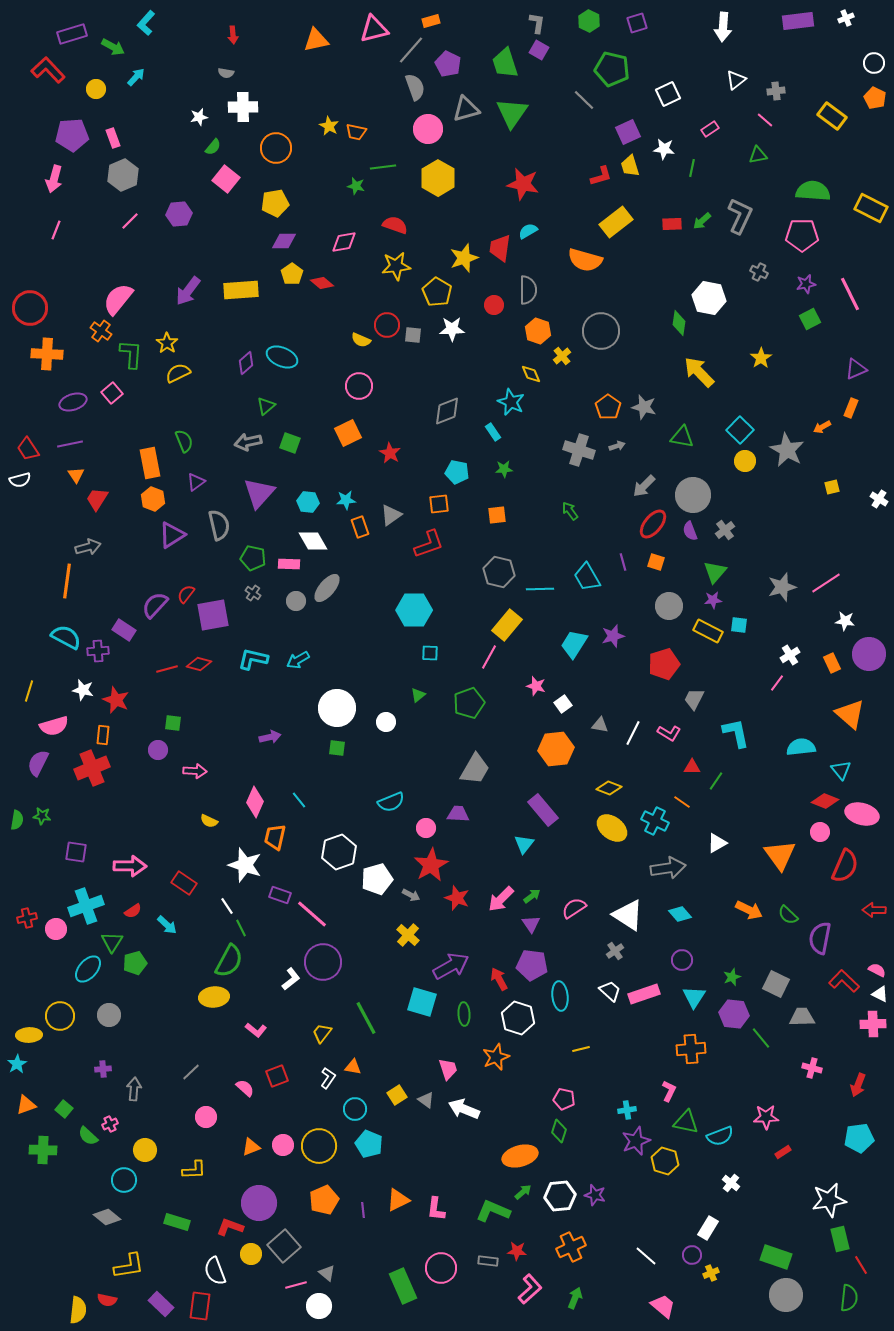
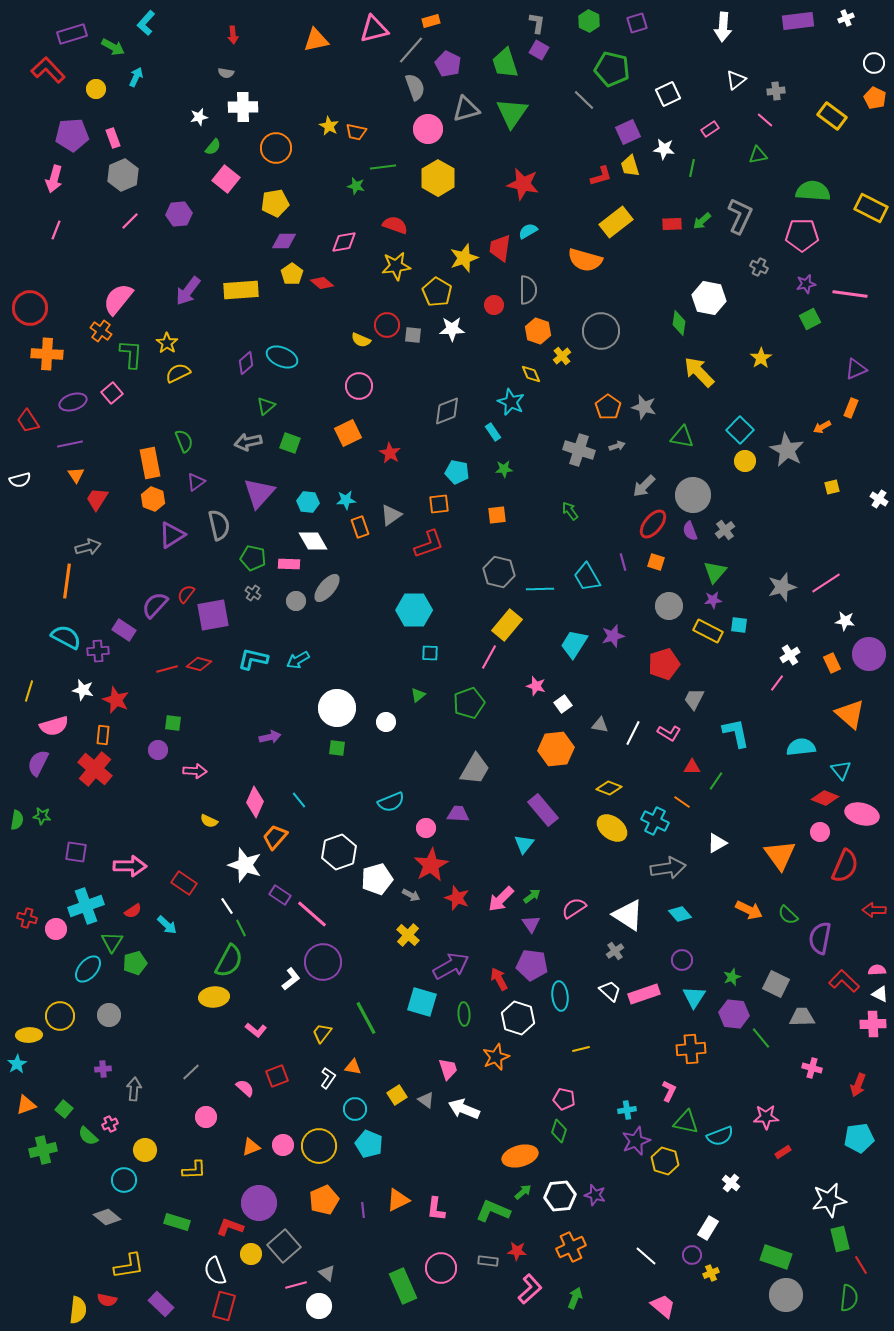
cyan arrow at (136, 77): rotated 18 degrees counterclockwise
gray cross at (759, 272): moved 5 px up
pink line at (850, 294): rotated 56 degrees counterclockwise
red trapezoid at (28, 449): moved 28 px up
red cross at (92, 768): moved 3 px right, 1 px down; rotated 28 degrees counterclockwise
red diamond at (825, 801): moved 3 px up
orange trapezoid at (275, 837): rotated 28 degrees clockwise
purple rectangle at (280, 895): rotated 15 degrees clockwise
red cross at (27, 918): rotated 30 degrees clockwise
pink semicircle at (877, 970): rotated 30 degrees counterclockwise
green cross at (43, 1150): rotated 16 degrees counterclockwise
red rectangle at (200, 1306): moved 24 px right; rotated 8 degrees clockwise
